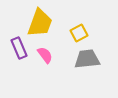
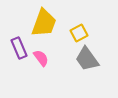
yellow trapezoid: moved 4 px right
pink semicircle: moved 4 px left, 3 px down
gray trapezoid: rotated 120 degrees counterclockwise
